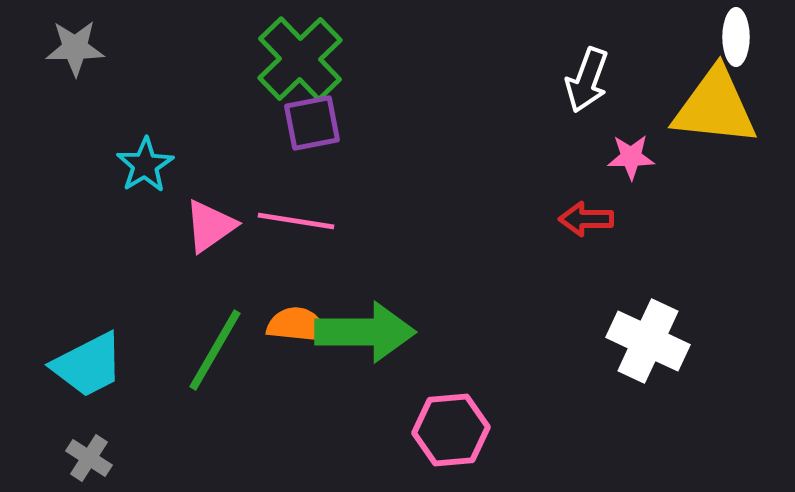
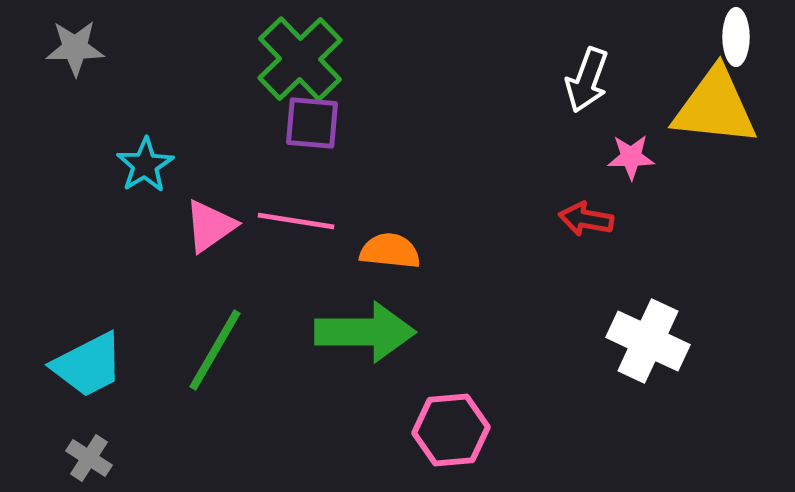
purple square: rotated 16 degrees clockwise
red arrow: rotated 10 degrees clockwise
orange semicircle: moved 93 px right, 74 px up
